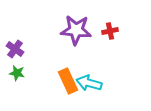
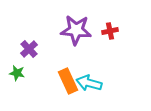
purple cross: moved 14 px right; rotated 12 degrees clockwise
